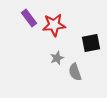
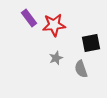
gray star: moved 1 px left
gray semicircle: moved 6 px right, 3 px up
